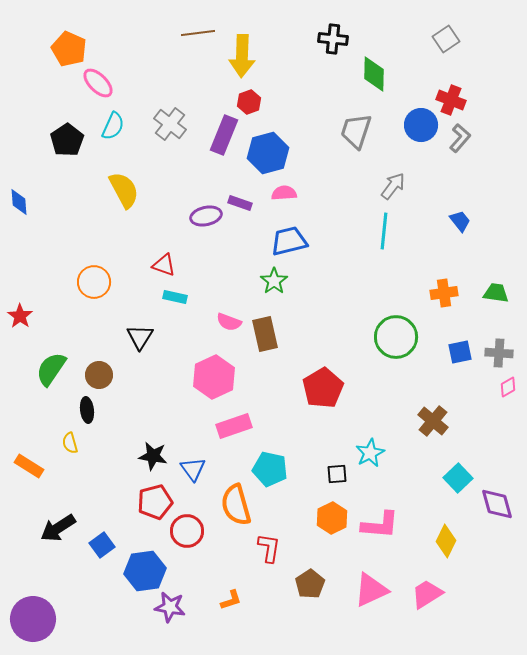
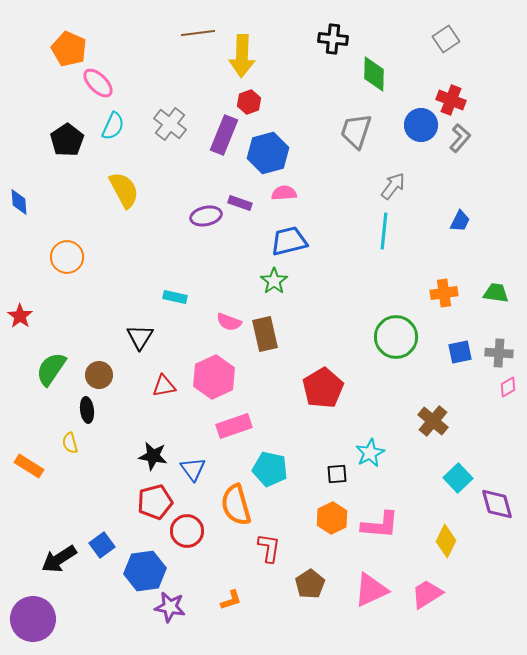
blue trapezoid at (460, 221): rotated 65 degrees clockwise
red triangle at (164, 265): moved 121 px down; rotated 30 degrees counterclockwise
orange circle at (94, 282): moved 27 px left, 25 px up
black arrow at (58, 528): moved 1 px right, 31 px down
